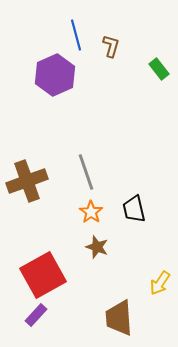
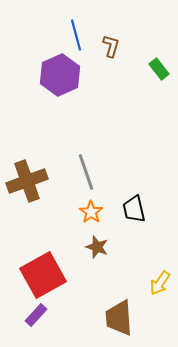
purple hexagon: moved 5 px right
